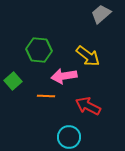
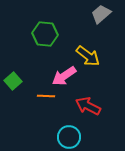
green hexagon: moved 6 px right, 16 px up
pink arrow: rotated 25 degrees counterclockwise
